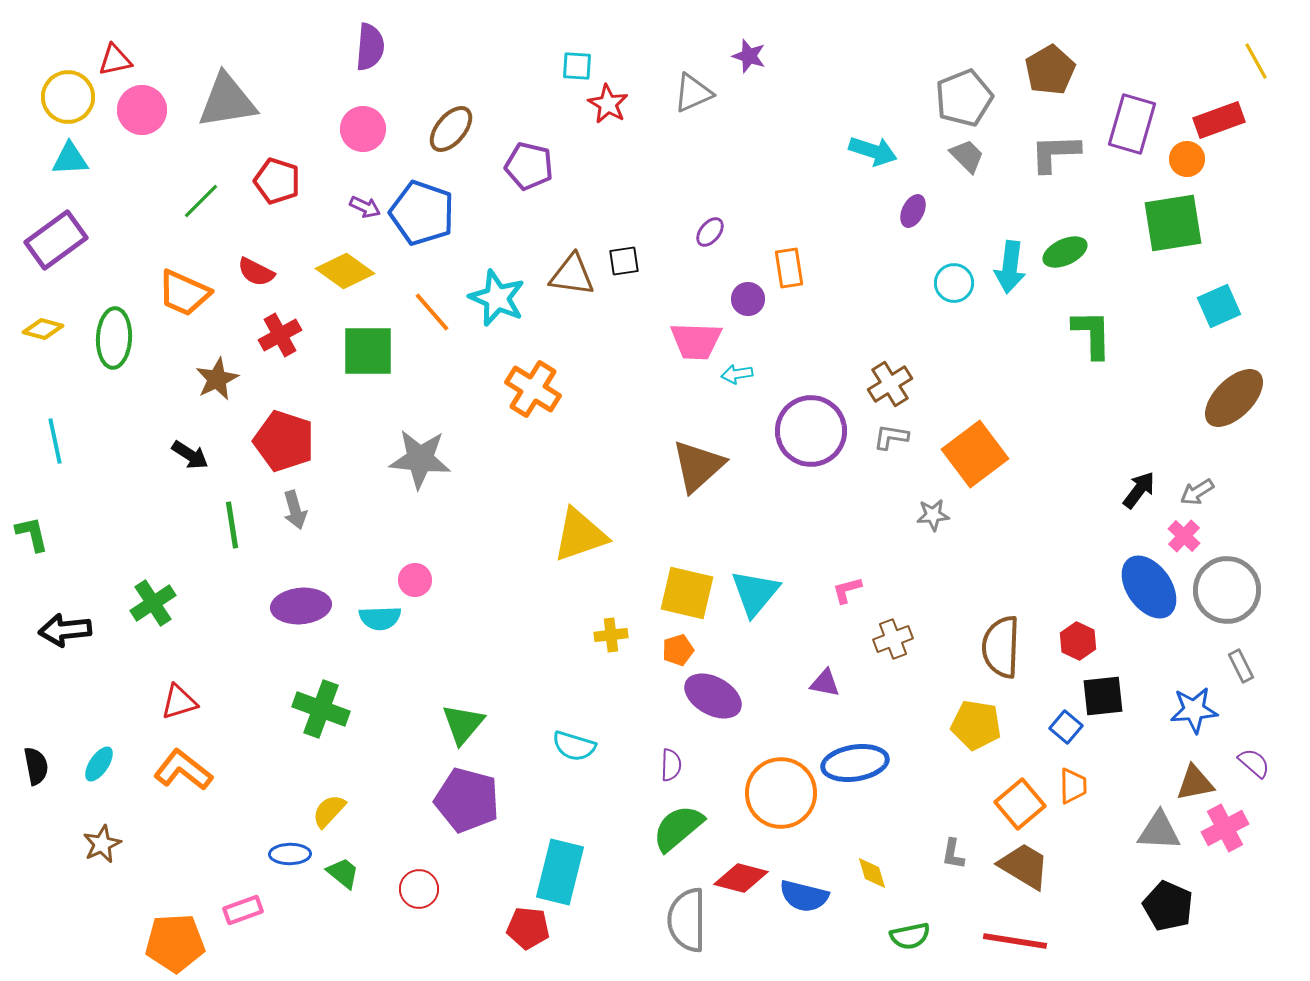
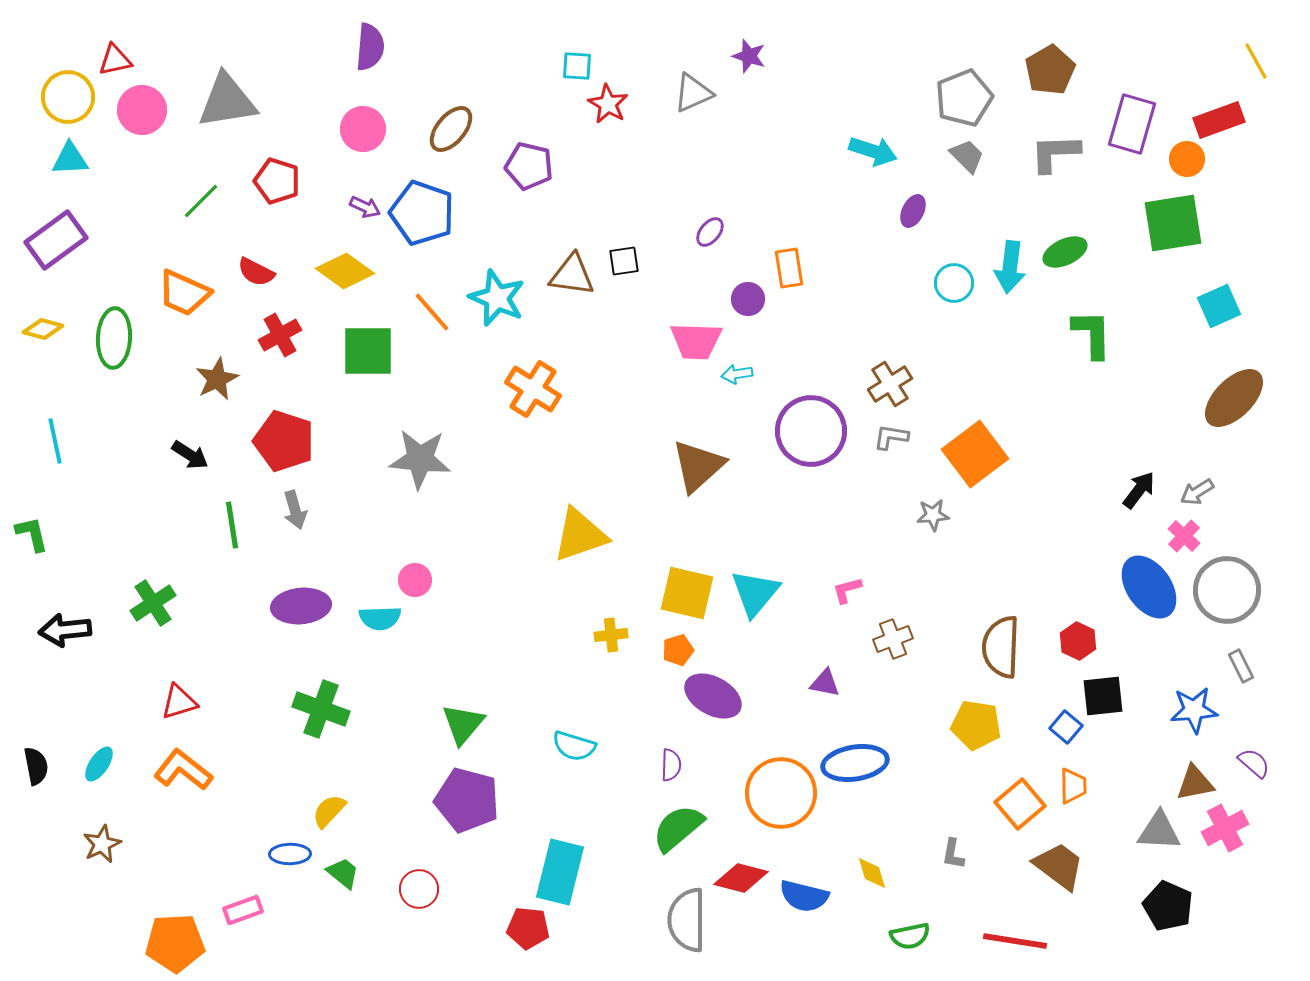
brown trapezoid at (1024, 866): moved 35 px right; rotated 6 degrees clockwise
